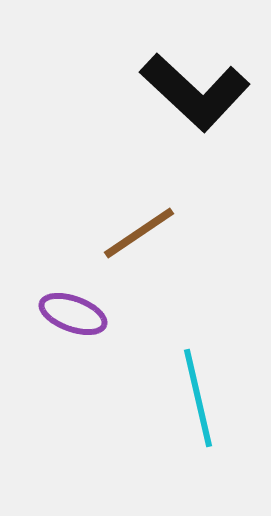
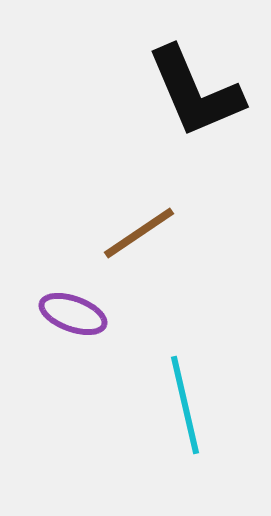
black L-shape: rotated 24 degrees clockwise
cyan line: moved 13 px left, 7 px down
